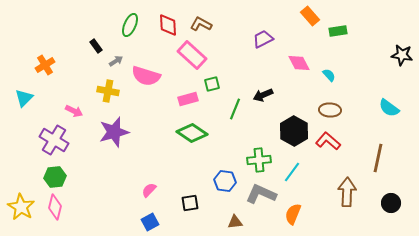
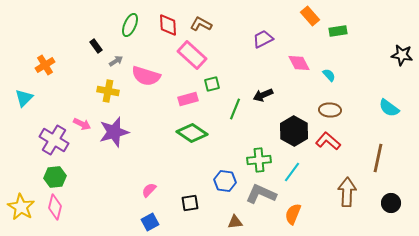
pink arrow at (74, 111): moved 8 px right, 13 px down
